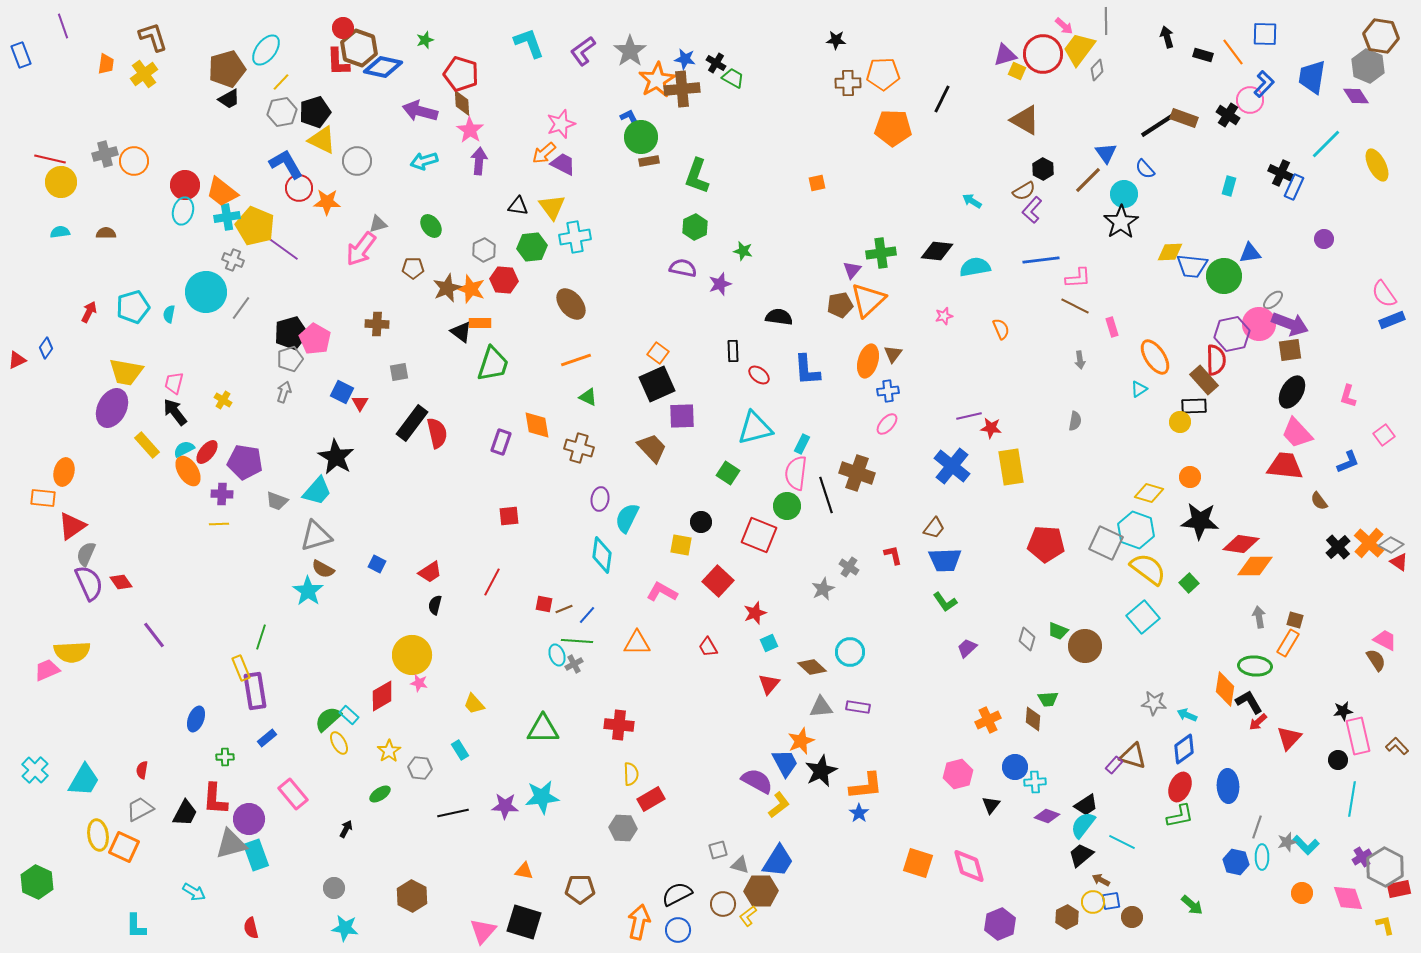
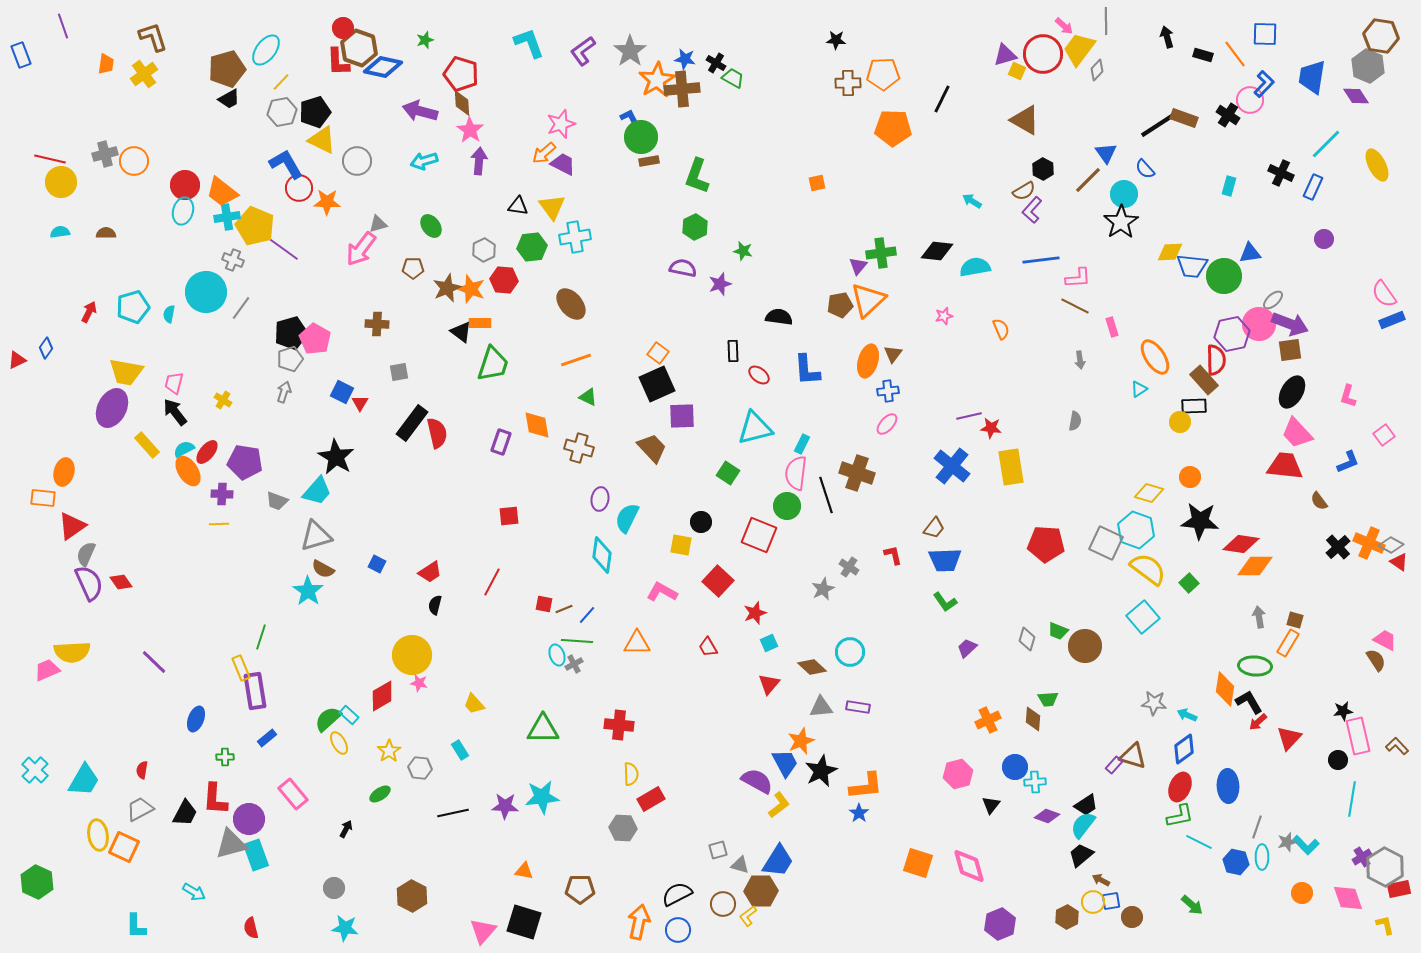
orange line at (1233, 52): moved 2 px right, 2 px down
blue rectangle at (1294, 187): moved 19 px right
purple triangle at (852, 270): moved 6 px right, 4 px up
orange cross at (1369, 543): rotated 20 degrees counterclockwise
purple line at (154, 635): moved 27 px down; rotated 8 degrees counterclockwise
cyan line at (1122, 842): moved 77 px right
